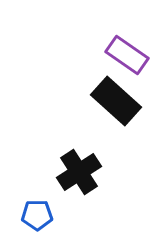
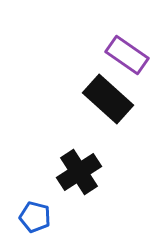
black rectangle: moved 8 px left, 2 px up
blue pentagon: moved 2 px left, 2 px down; rotated 16 degrees clockwise
